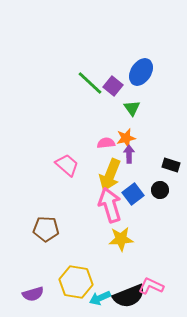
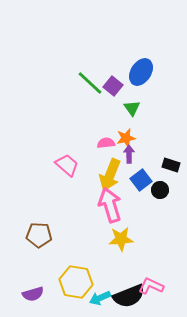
blue square: moved 8 px right, 14 px up
brown pentagon: moved 7 px left, 6 px down
